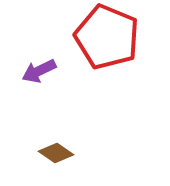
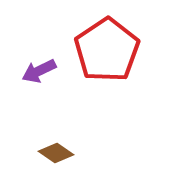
red pentagon: moved 13 px down; rotated 16 degrees clockwise
